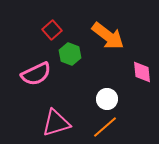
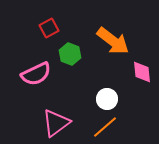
red square: moved 3 px left, 2 px up; rotated 12 degrees clockwise
orange arrow: moved 5 px right, 5 px down
pink triangle: rotated 20 degrees counterclockwise
